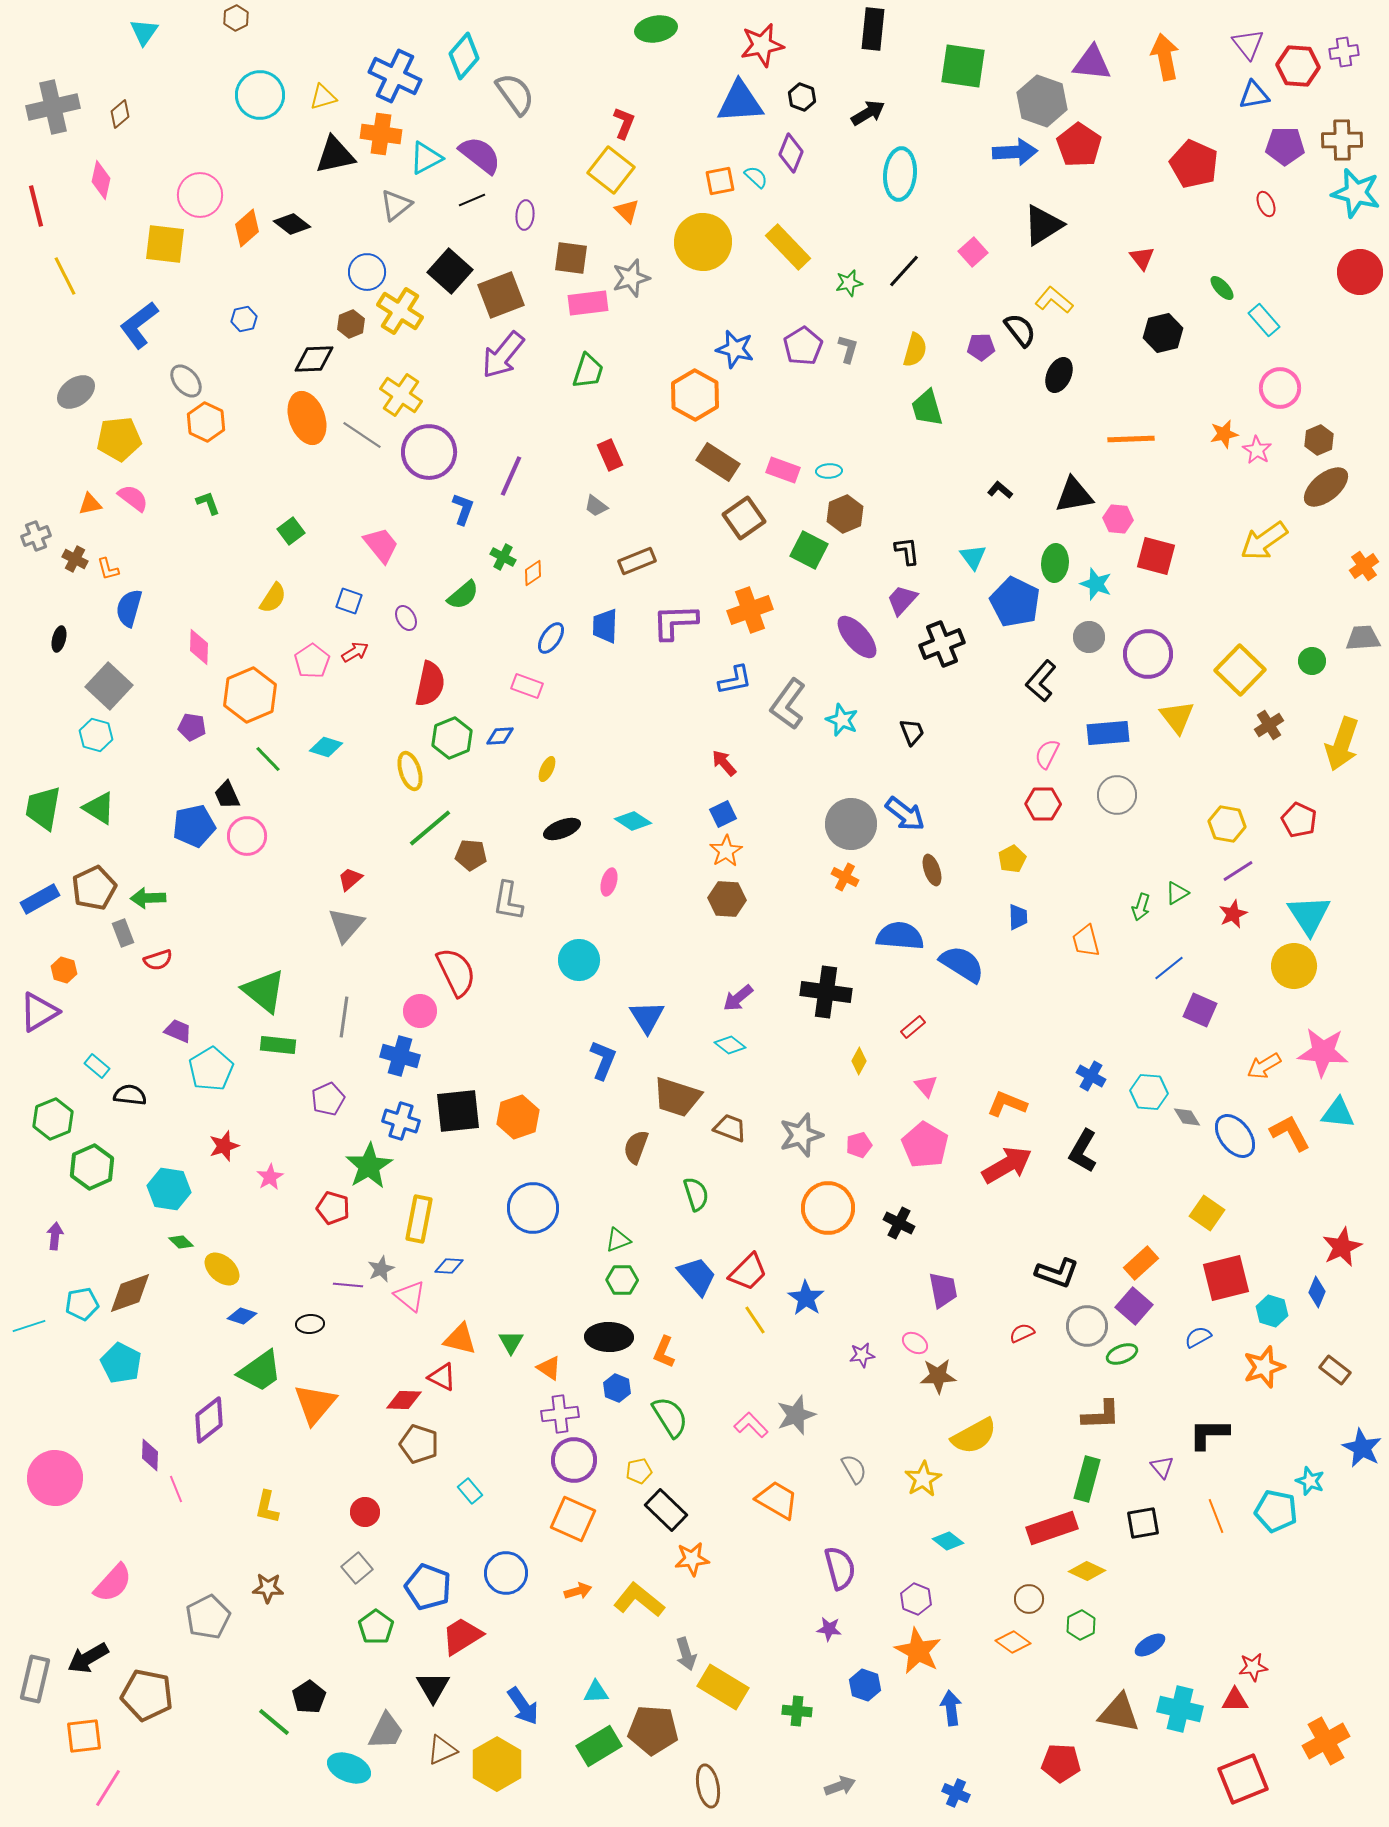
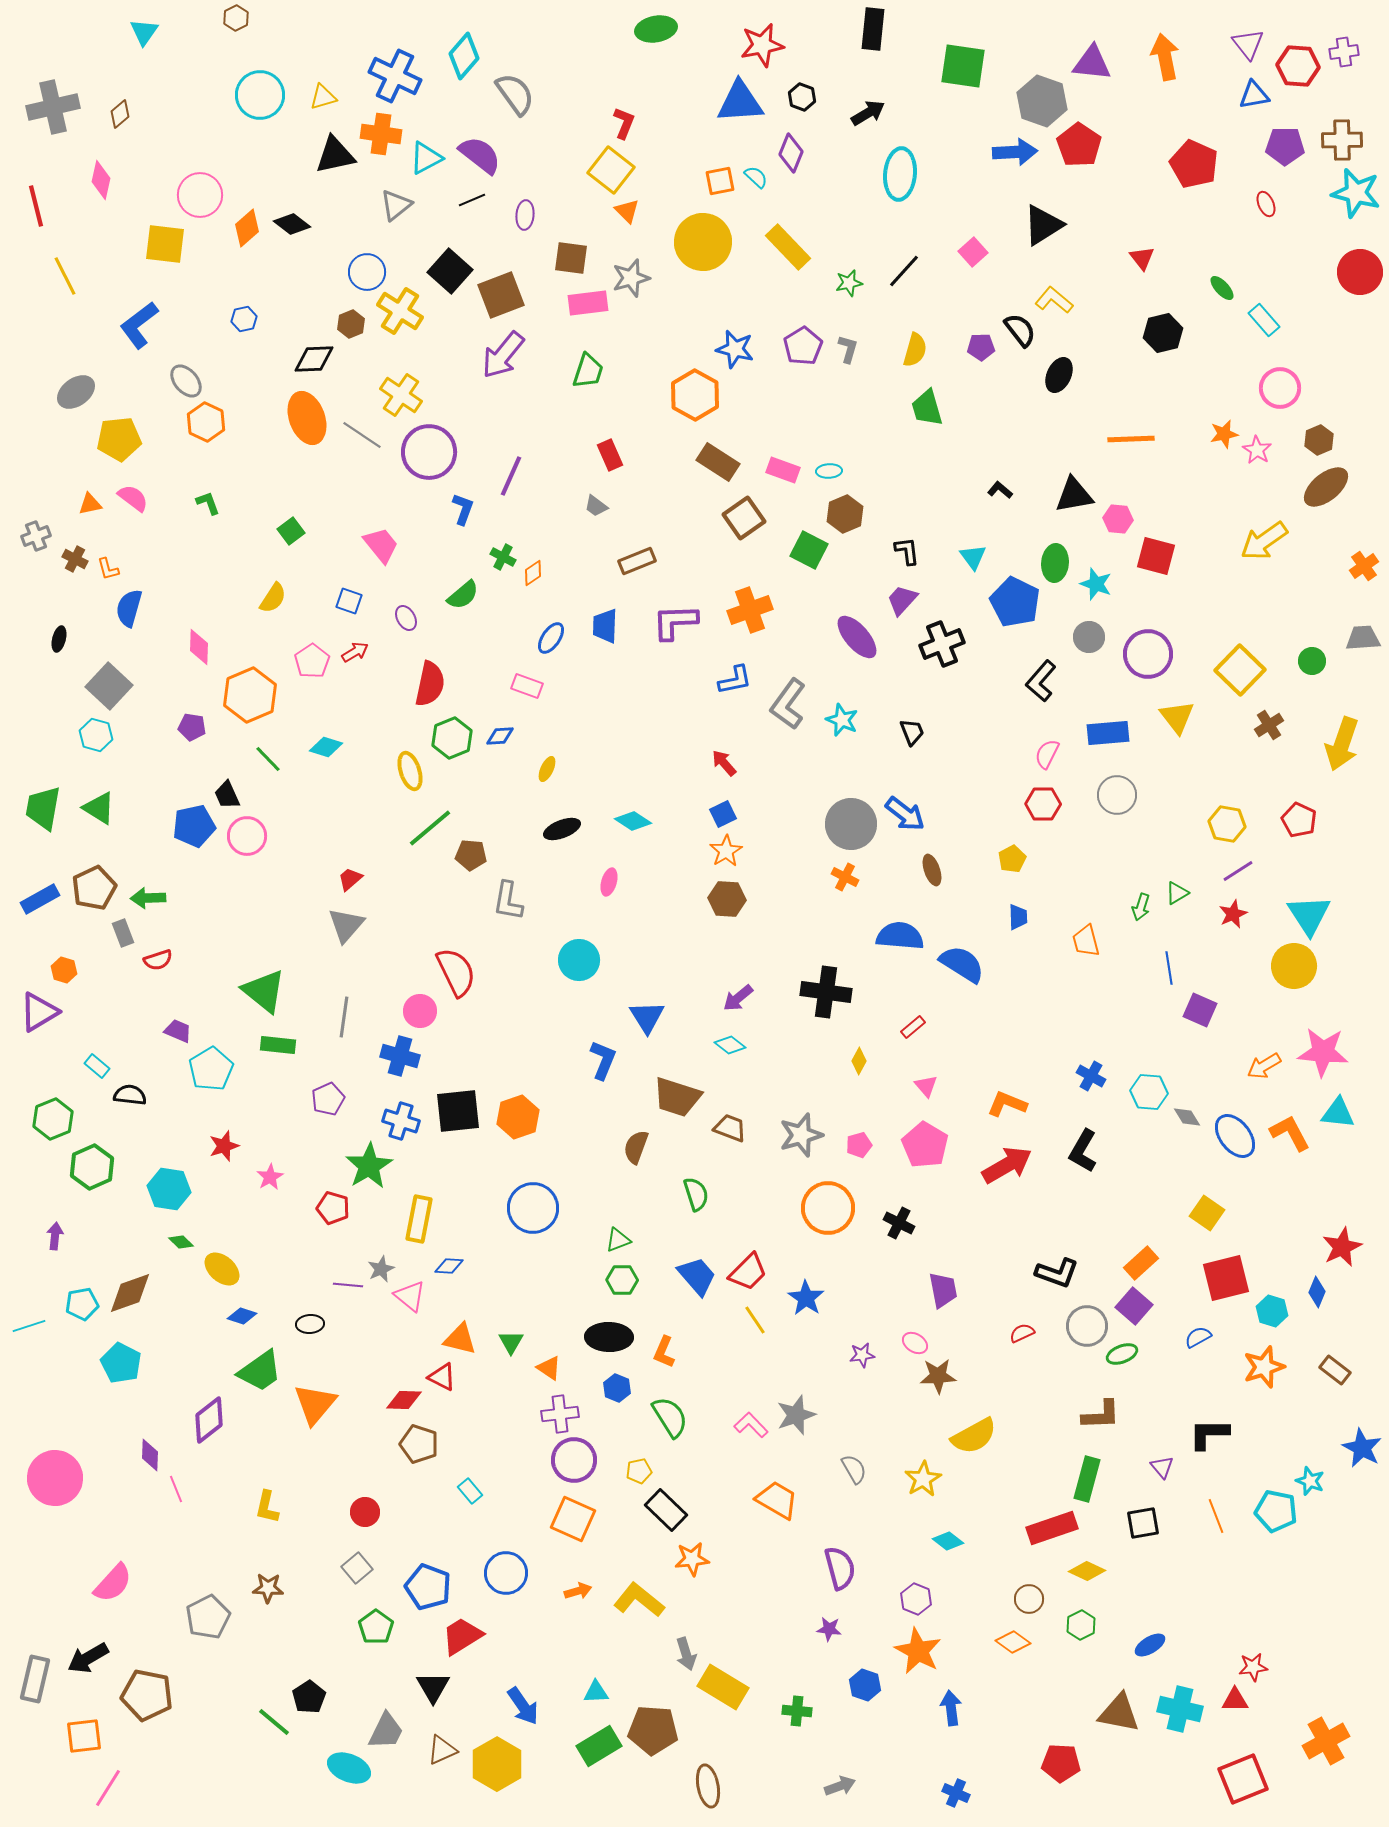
blue line at (1169, 968): rotated 60 degrees counterclockwise
